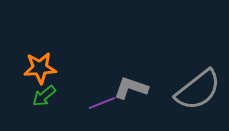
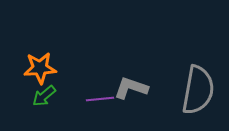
gray semicircle: rotated 42 degrees counterclockwise
purple line: moved 2 px left, 4 px up; rotated 16 degrees clockwise
